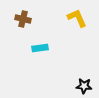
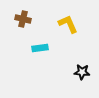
yellow L-shape: moved 9 px left, 6 px down
black star: moved 2 px left, 14 px up
